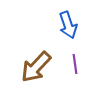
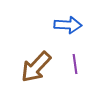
blue arrow: rotated 68 degrees counterclockwise
